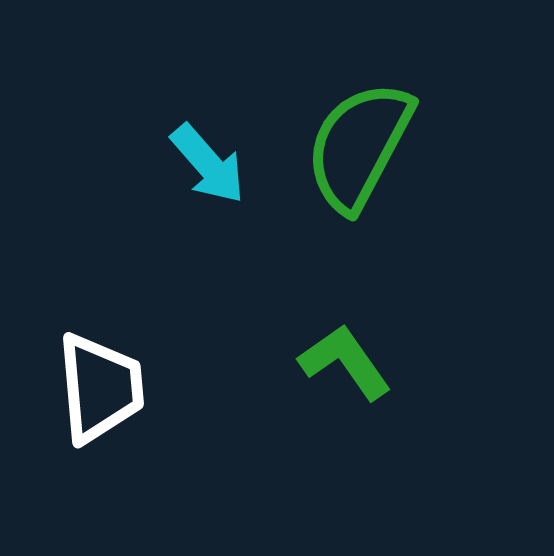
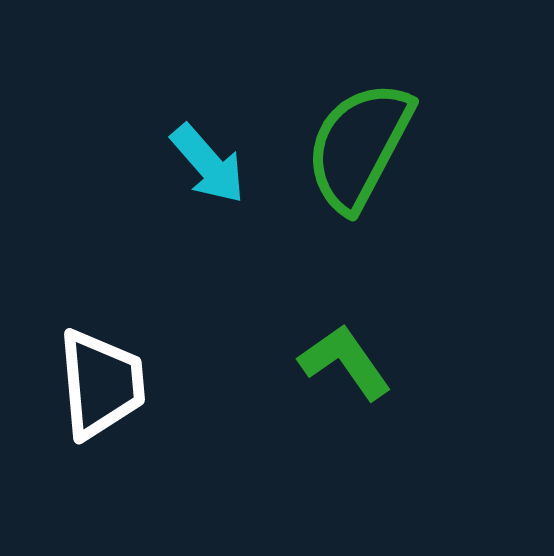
white trapezoid: moved 1 px right, 4 px up
